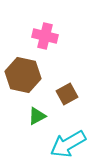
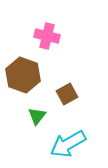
pink cross: moved 2 px right
brown hexagon: rotated 8 degrees clockwise
green triangle: rotated 24 degrees counterclockwise
